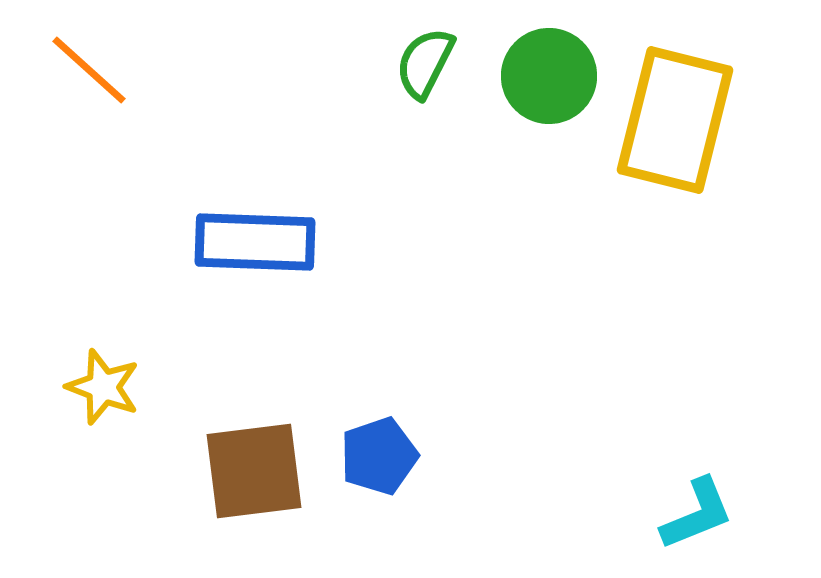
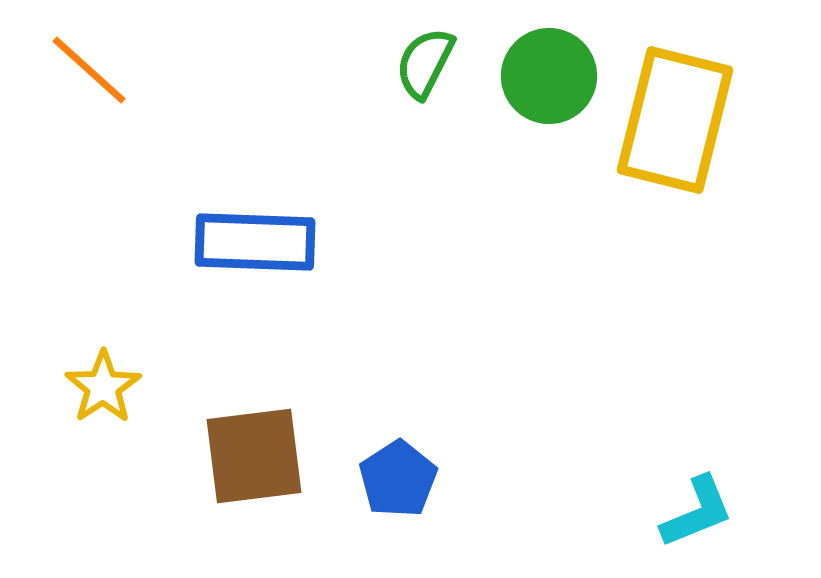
yellow star: rotated 18 degrees clockwise
blue pentagon: moved 19 px right, 23 px down; rotated 14 degrees counterclockwise
brown square: moved 15 px up
cyan L-shape: moved 2 px up
